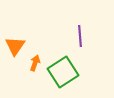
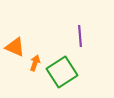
orange triangle: moved 1 px down; rotated 40 degrees counterclockwise
green square: moved 1 px left
